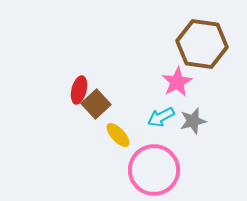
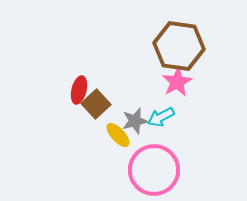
brown hexagon: moved 23 px left, 2 px down
gray star: moved 58 px left
